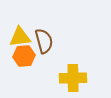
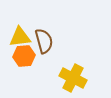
yellow cross: rotated 28 degrees clockwise
